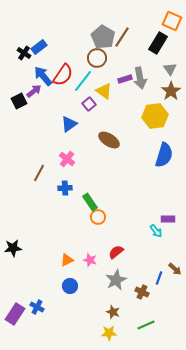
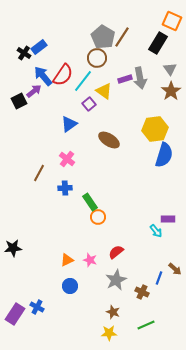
yellow hexagon at (155, 116): moved 13 px down
